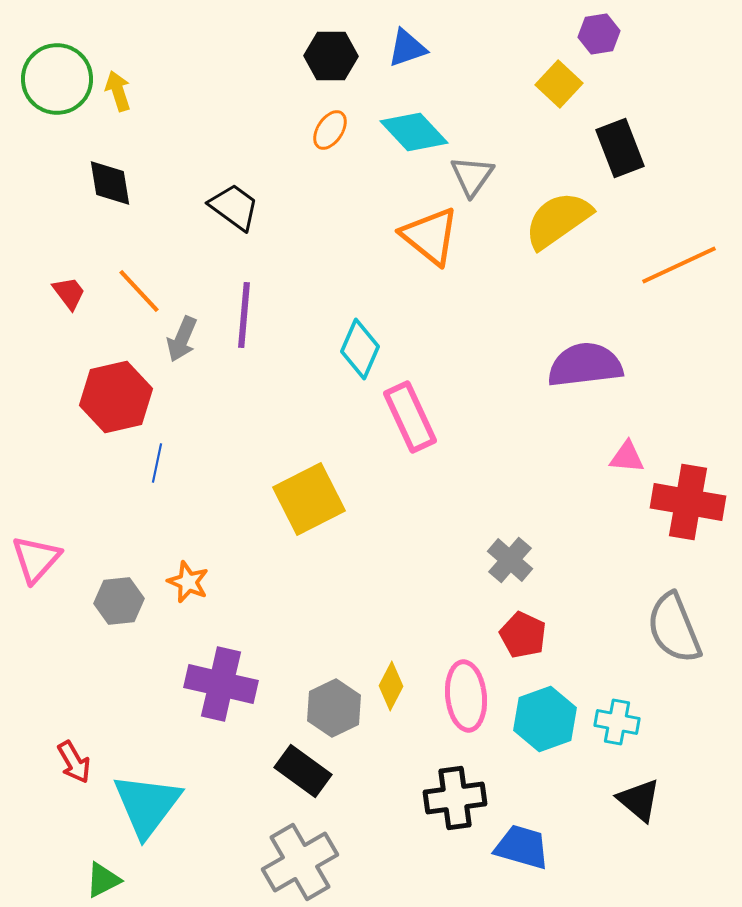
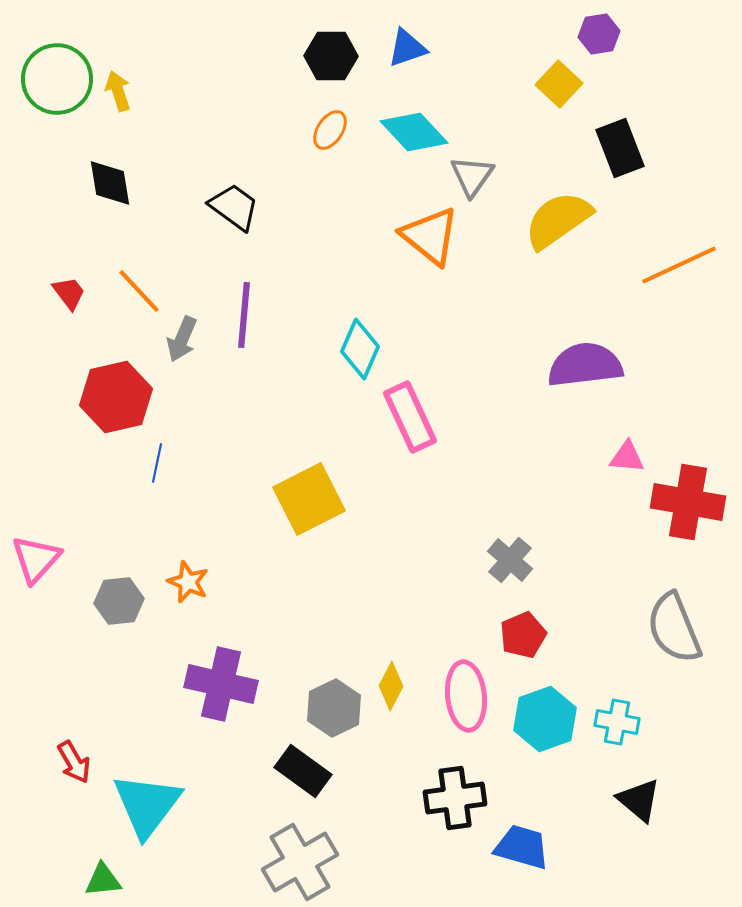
red pentagon at (523, 635): rotated 24 degrees clockwise
green triangle at (103, 880): rotated 21 degrees clockwise
